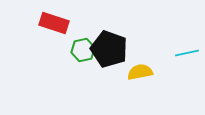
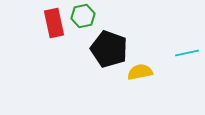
red rectangle: rotated 60 degrees clockwise
green hexagon: moved 34 px up
